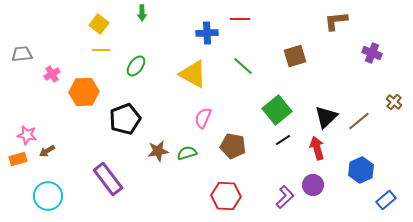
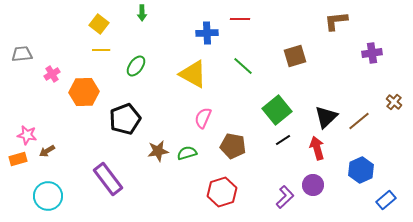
purple cross: rotated 30 degrees counterclockwise
red hexagon: moved 4 px left, 4 px up; rotated 20 degrees counterclockwise
